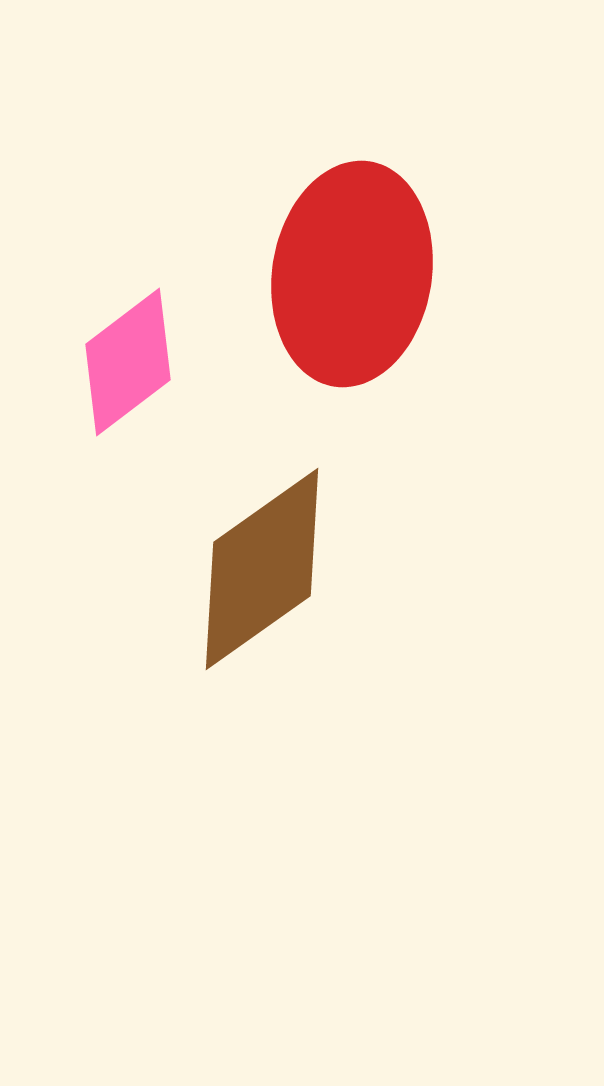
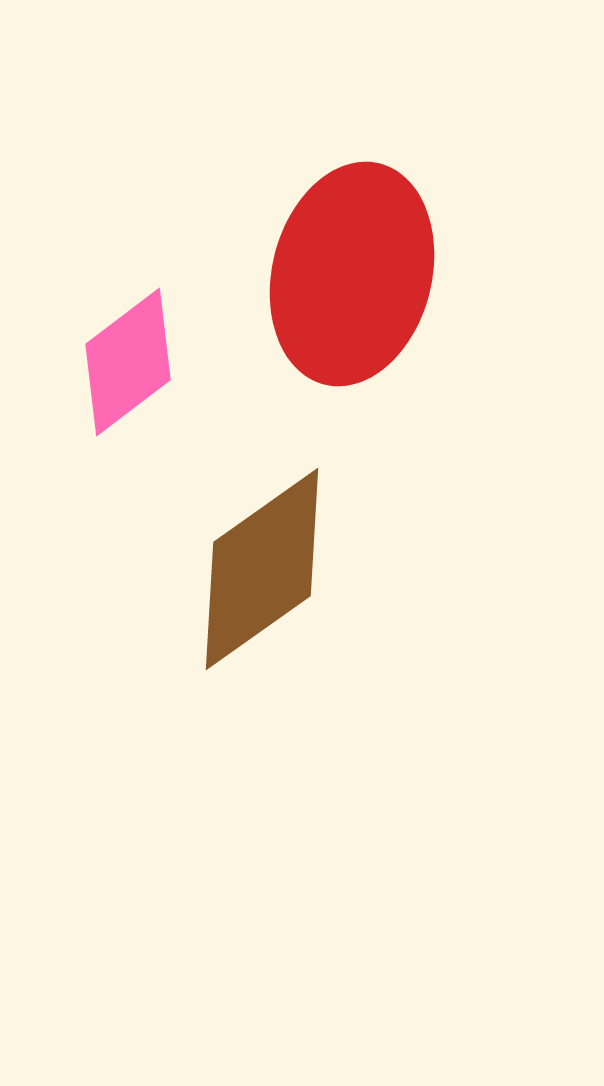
red ellipse: rotated 5 degrees clockwise
